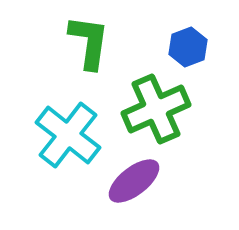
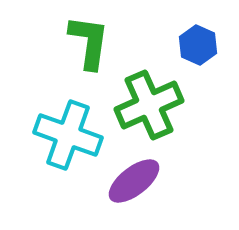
blue hexagon: moved 10 px right, 2 px up; rotated 15 degrees counterclockwise
green cross: moved 7 px left, 4 px up
cyan cross: rotated 18 degrees counterclockwise
